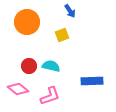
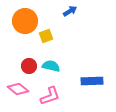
blue arrow: rotated 88 degrees counterclockwise
orange circle: moved 2 px left, 1 px up
yellow square: moved 16 px left, 1 px down
